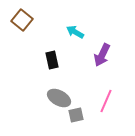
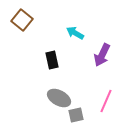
cyan arrow: moved 1 px down
